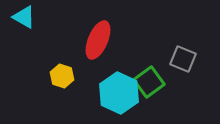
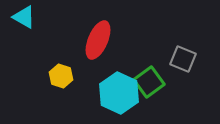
yellow hexagon: moved 1 px left
